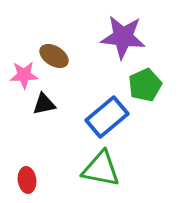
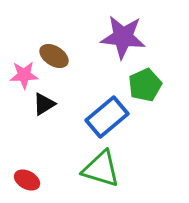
black triangle: rotated 20 degrees counterclockwise
green triangle: rotated 6 degrees clockwise
red ellipse: rotated 55 degrees counterclockwise
